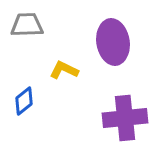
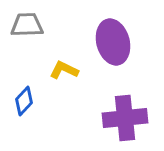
purple ellipse: rotated 6 degrees counterclockwise
blue diamond: rotated 8 degrees counterclockwise
